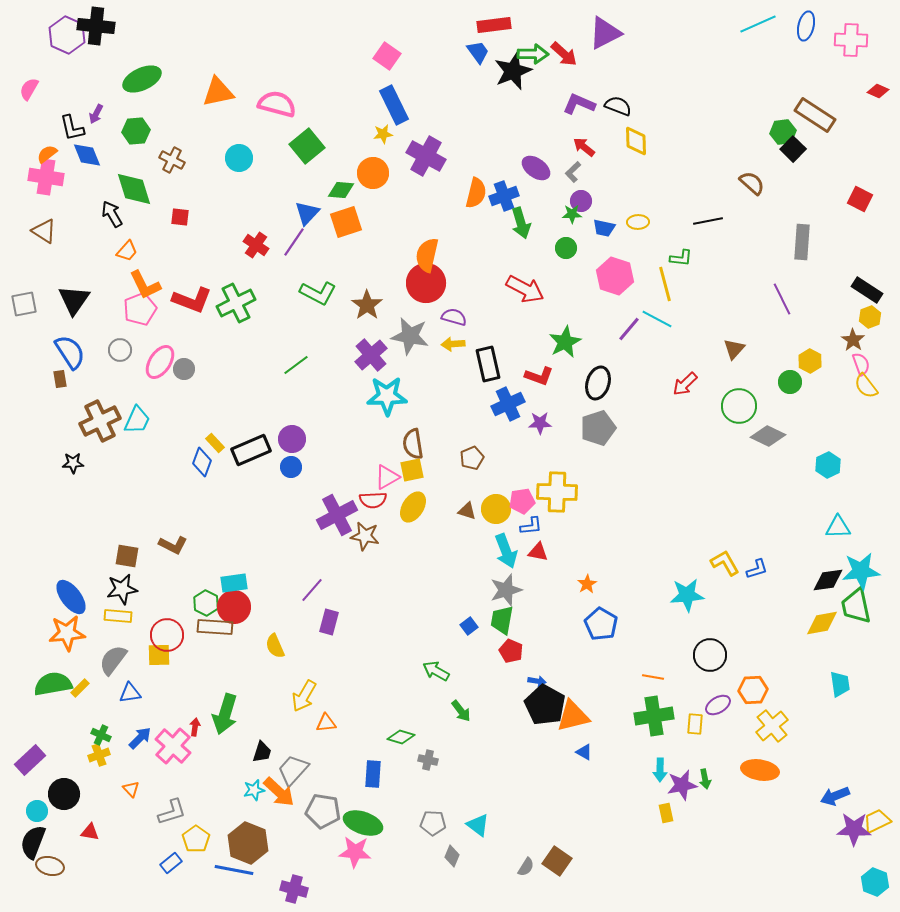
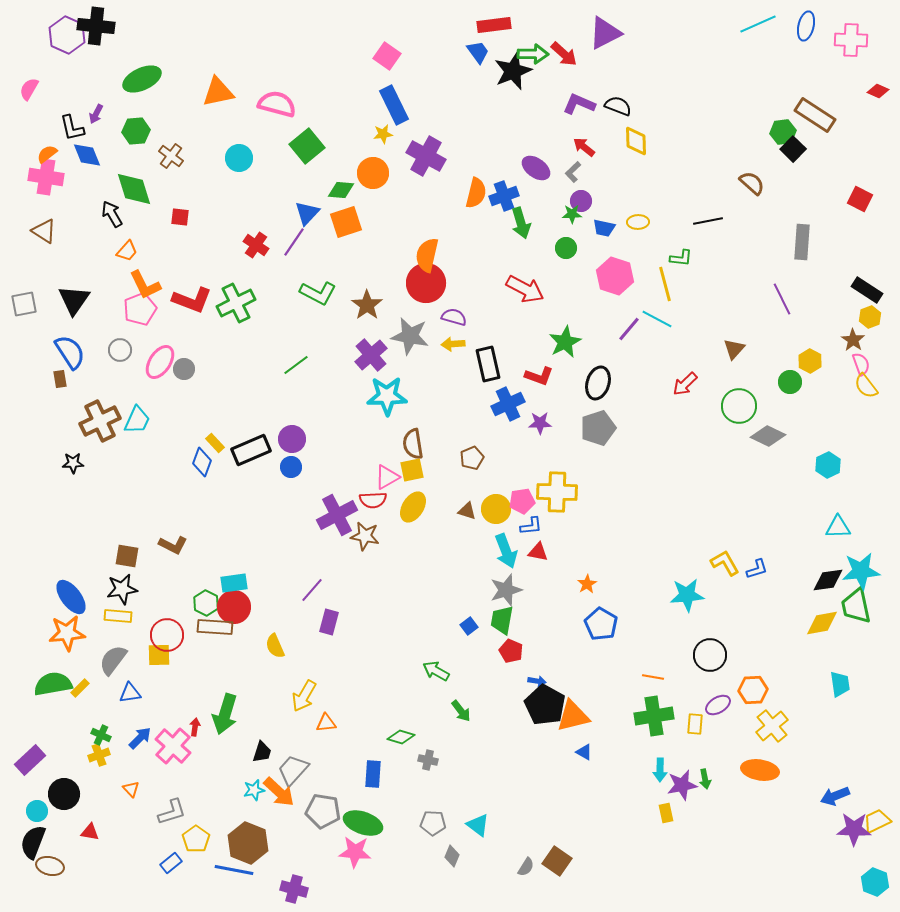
brown cross at (172, 160): moved 1 px left, 4 px up; rotated 10 degrees clockwise
